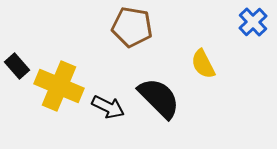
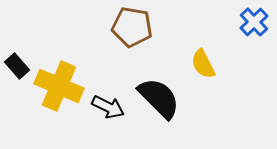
blue cross: moved 1 px right
